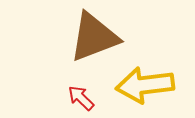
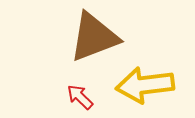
red arrow: moved 1 px left, 1 px up
